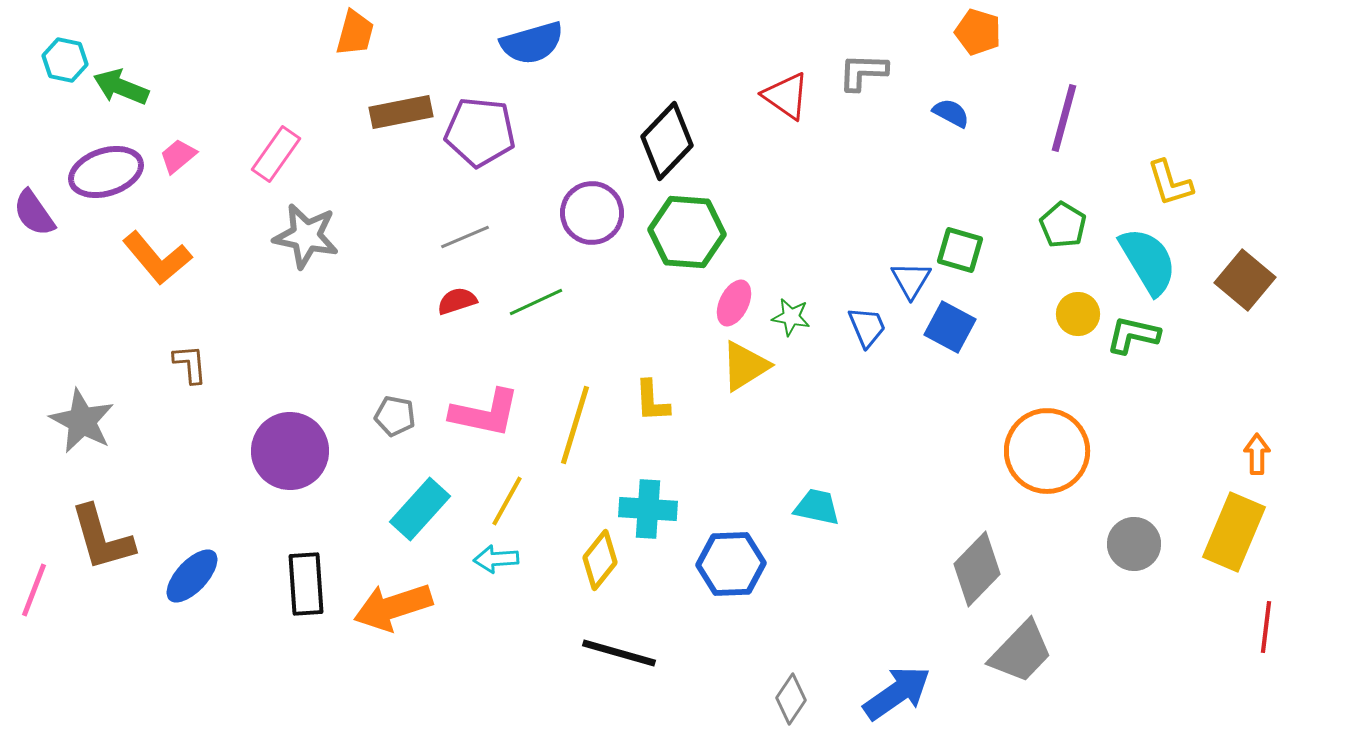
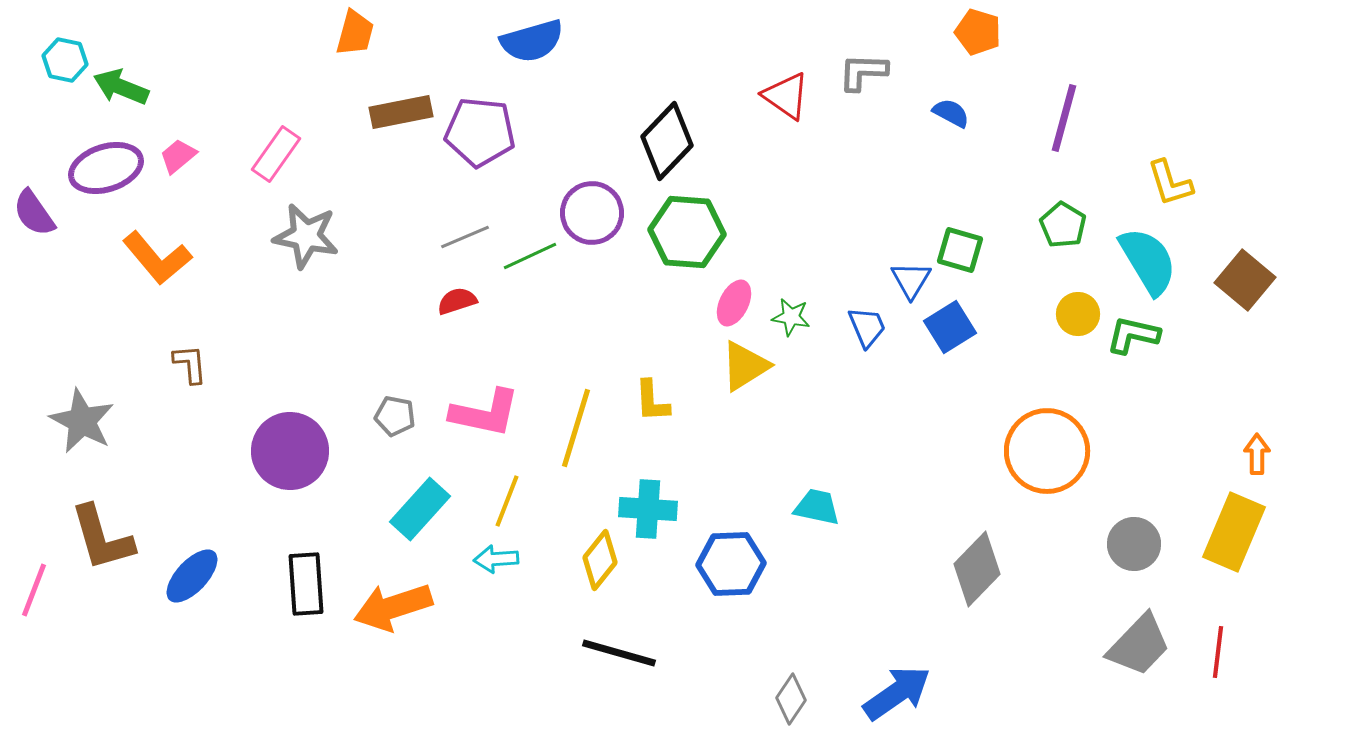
blue semicircle at (532, 43): moved 2 px up
purple ellipse at (106, 172): moved 4 px up
green line at (536, 302): moved 6 px left, 46 px up
blue square at (950, 327): rotated 30 degrees clockwise
yellow line at (575, 425): moved 1 px right, 3 px down
yellow line at (507, 501): rotated 8 degrees counterclockwise
red line at (1266, 627): moved 48 px left, 25 px down
gray trapezoid at (1021, 652): moved 118 px right, 7 px up
